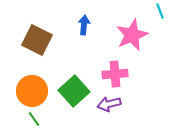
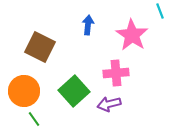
blue arrow: moved 4 px right
pink star: rotated 16 degrees counterclockwise
brown square: moved 3 px right, 7 px down
pink cross: moved 1 px right, 1 px up
orange circle: moved 8 px left
